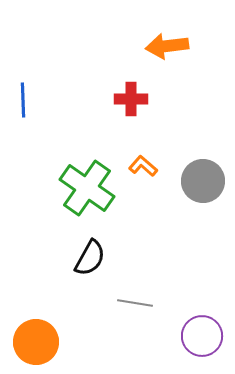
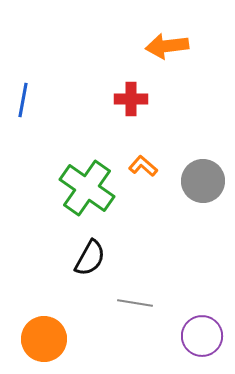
blue line: rotated 12 degrees clockwise
orange circle: moved 8 px right, 3 px up
